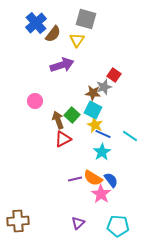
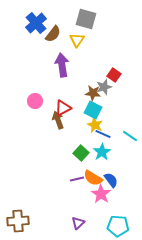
purple arrow: rotated 80 degrees counterclockwise
green square: moved 9 px right, 38 px down
red triangle: moved 31 px up
purple line: moved 2 px right
